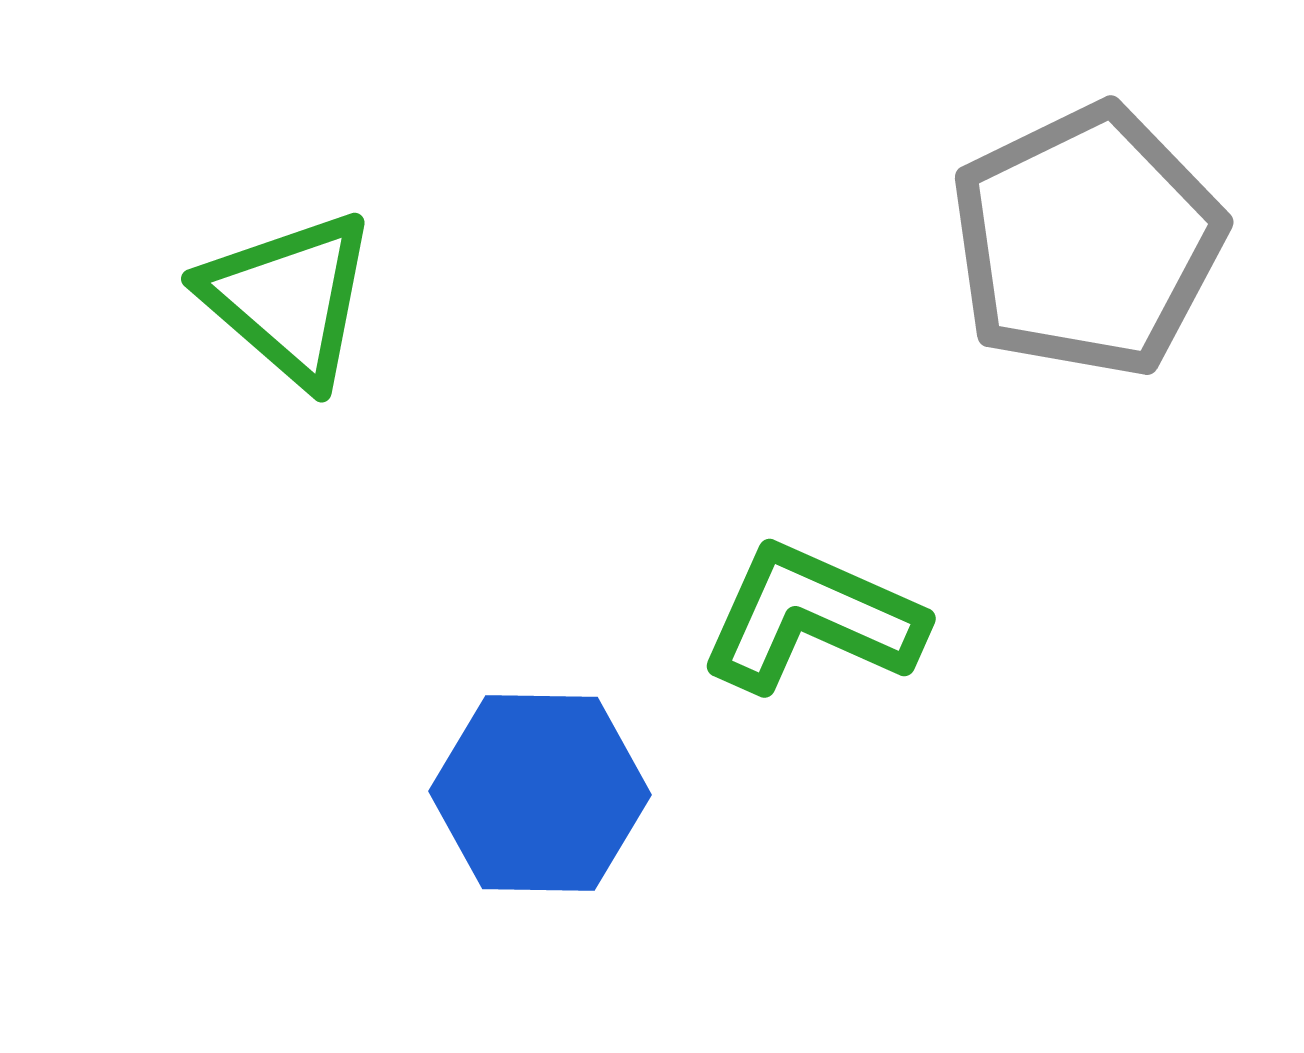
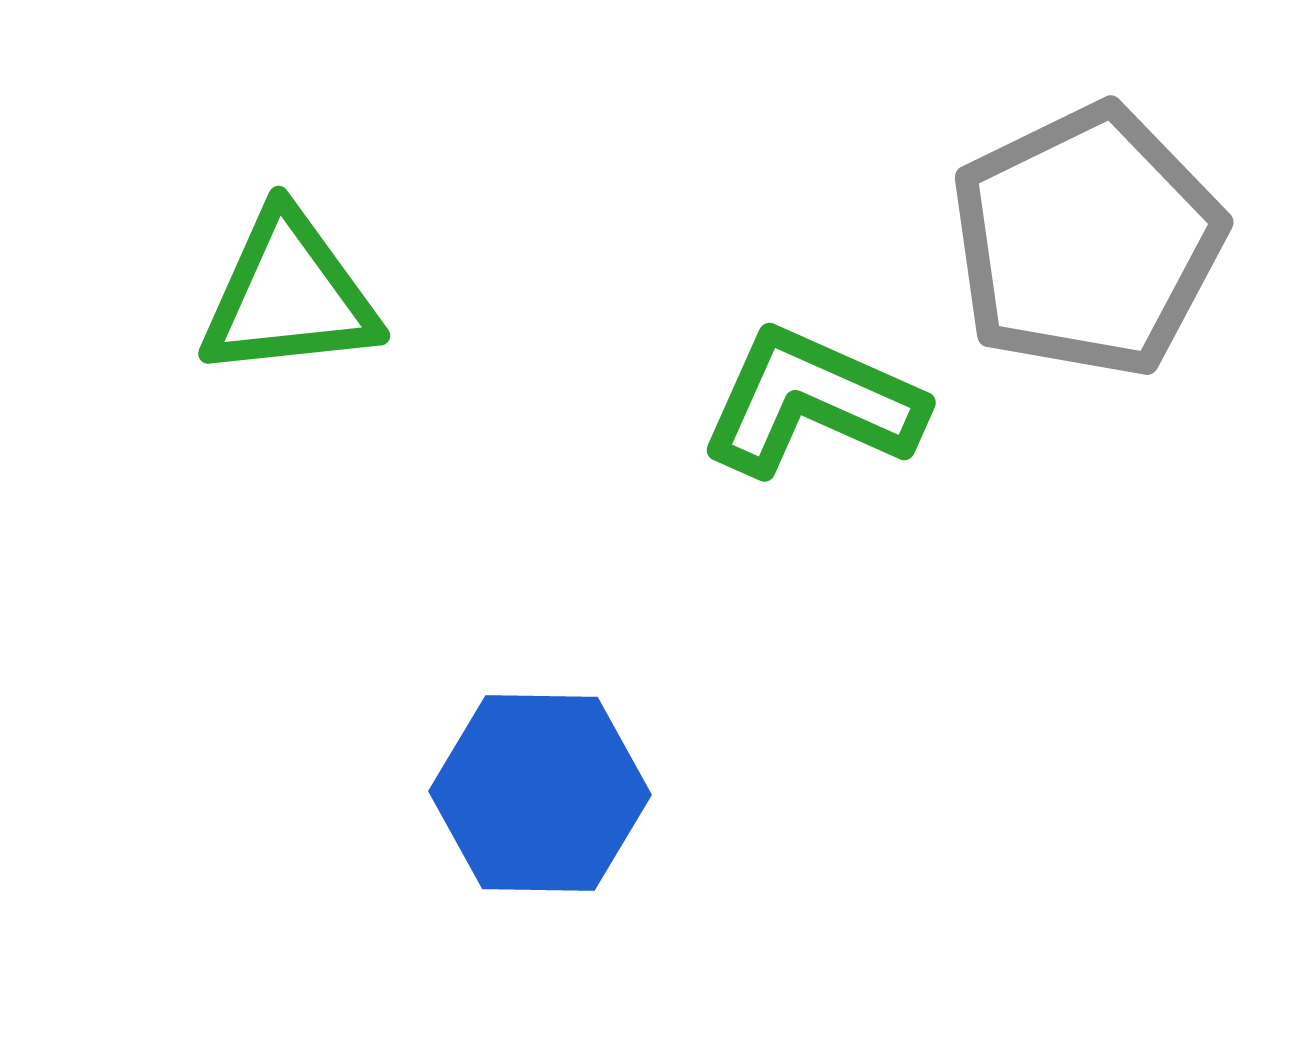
green triangle: moved 3 px up; rotated 47 degrees counterclockwise
green L-shape: moved 216 px up
